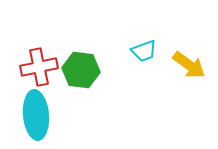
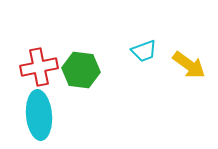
cyan ellipse: moved 3 px right
